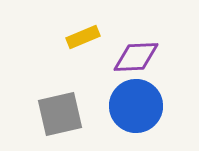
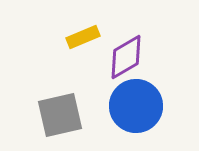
purple diamond: moved 10 px left; rotated 27 degrees counterclockwise
gray square: moved 1 px down
